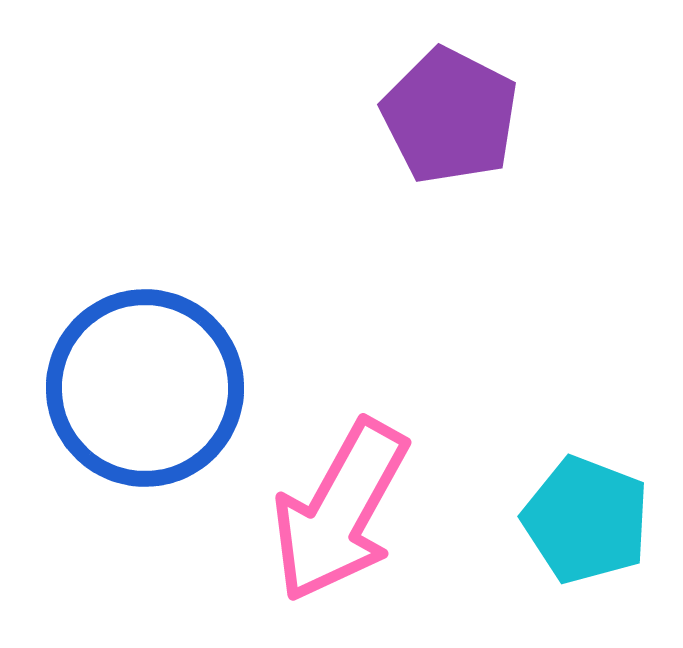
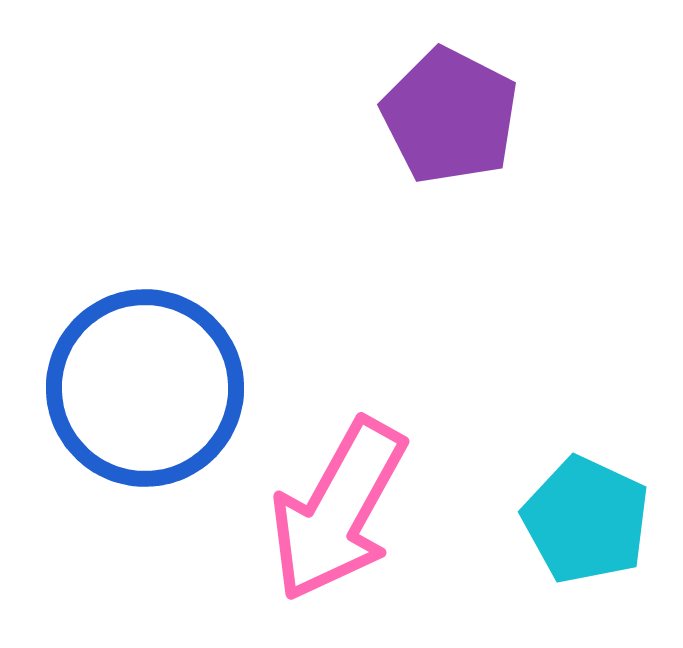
pink arrow: moved 2 px left, 1 px up
cyan pentagon: rotated 4 degrees clockwise
